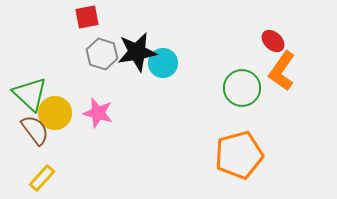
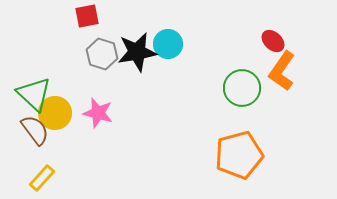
red square: moved 1 px up
cyan circle: moved 5 px right, 19 px up
green triangle: moved 4 px right
